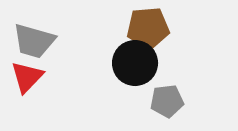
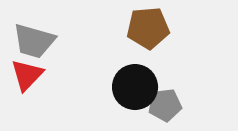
black circle: moved 24 px down
red triangle: moved 2 px up
gray pentagon: moved 2 px left, 4 px down
